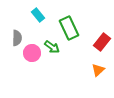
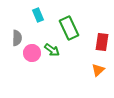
cyan rectangle: rotated 16 degrees clockwise
red rectangle: rotated 30 degrees counterclockwise
green arrow: moved 3 px down
